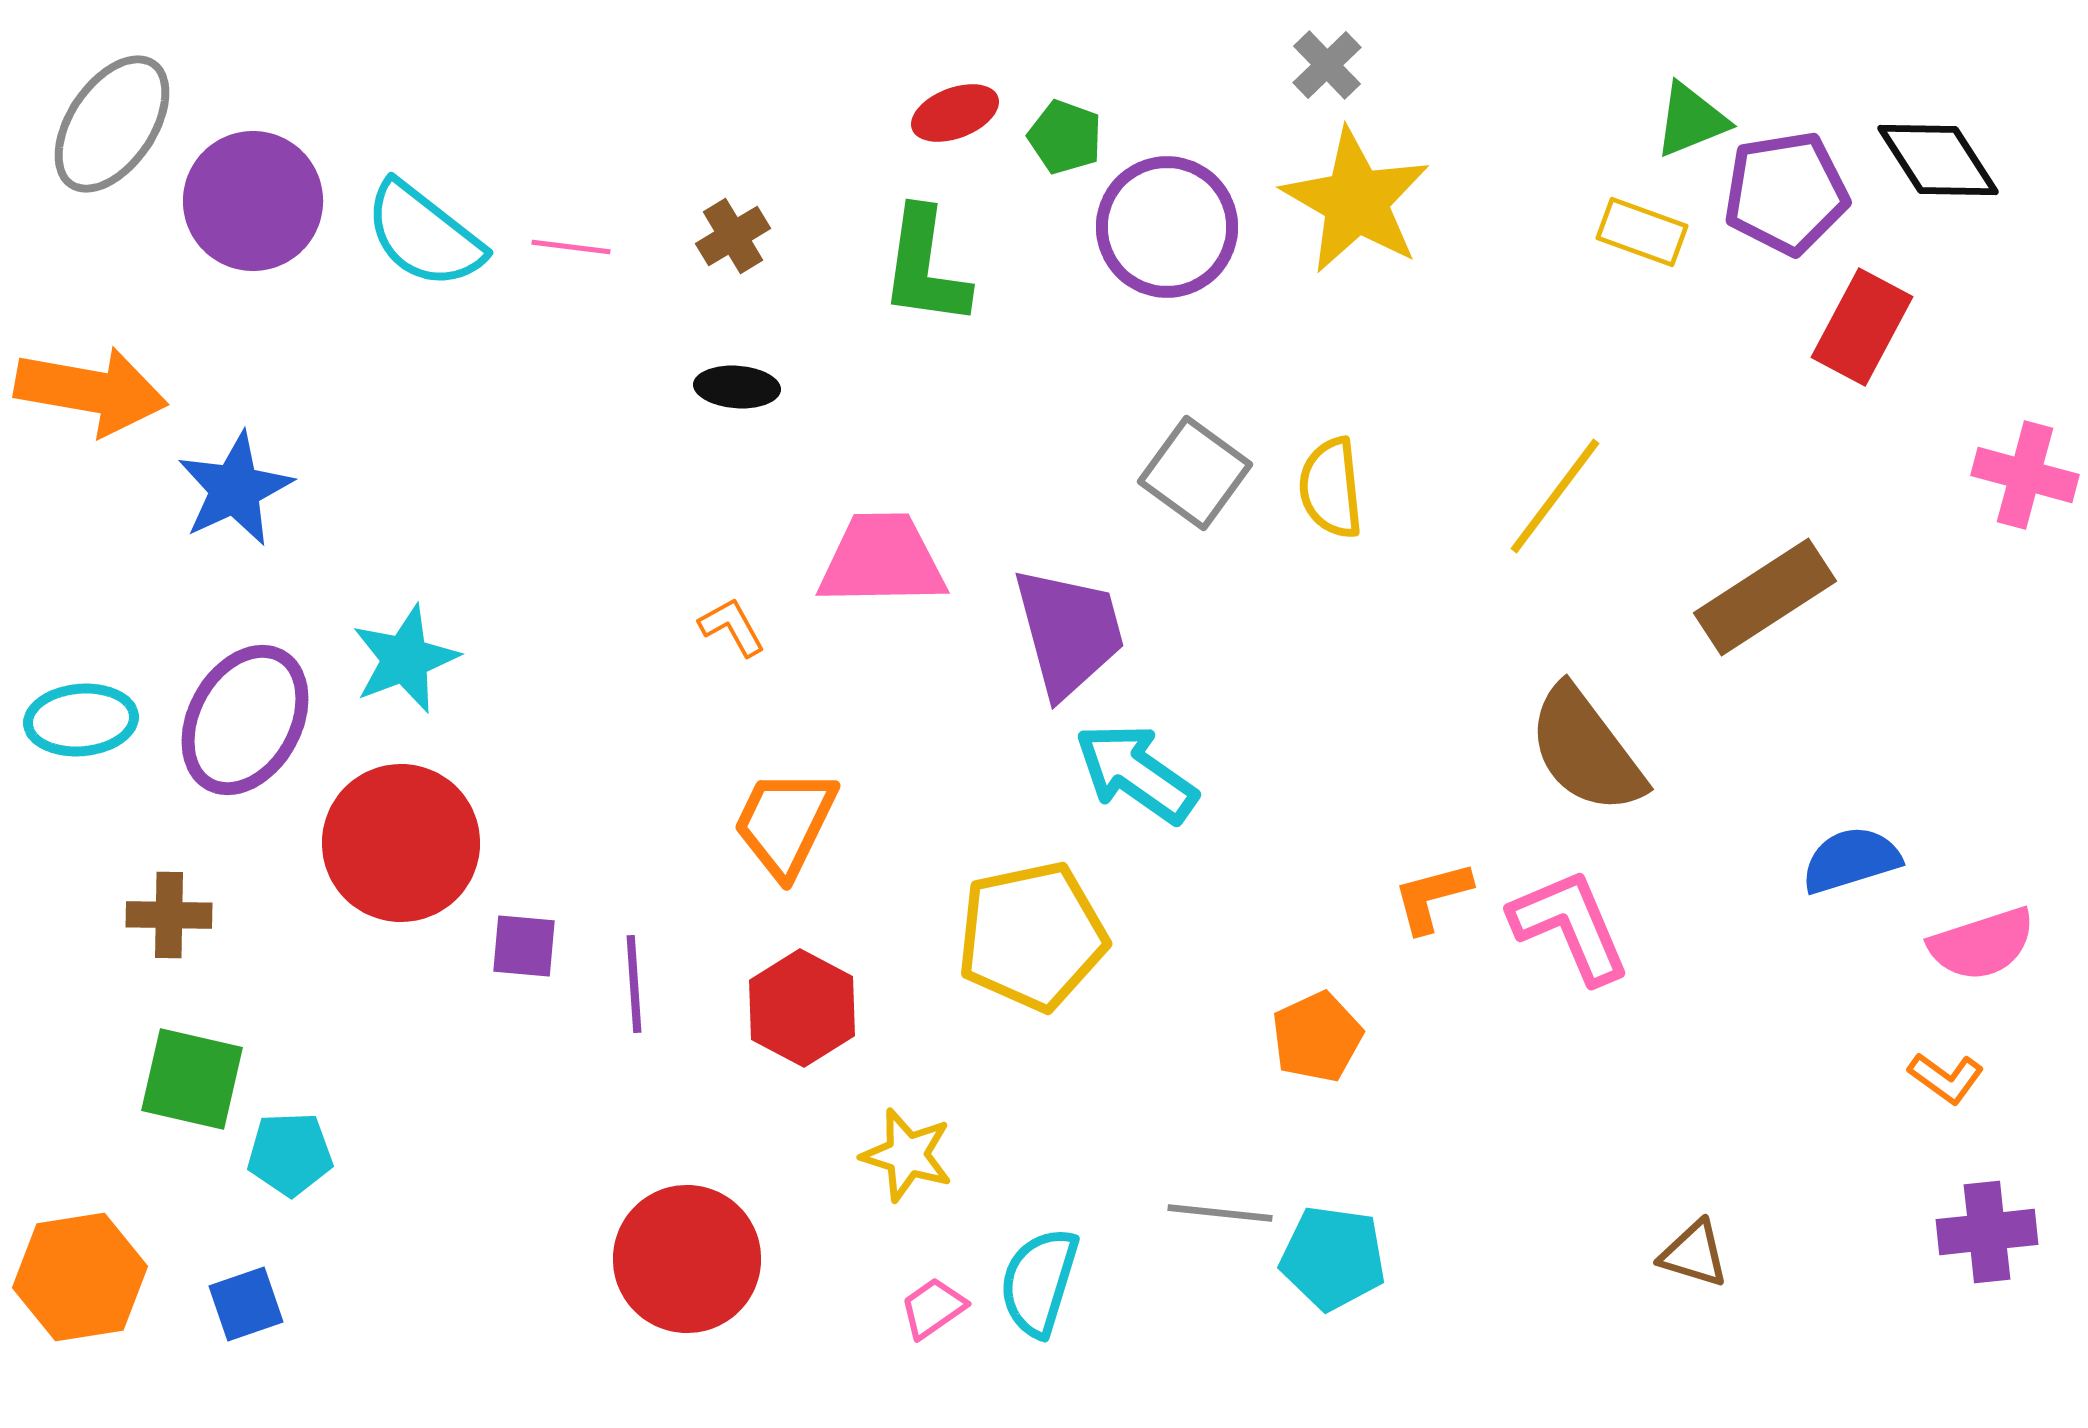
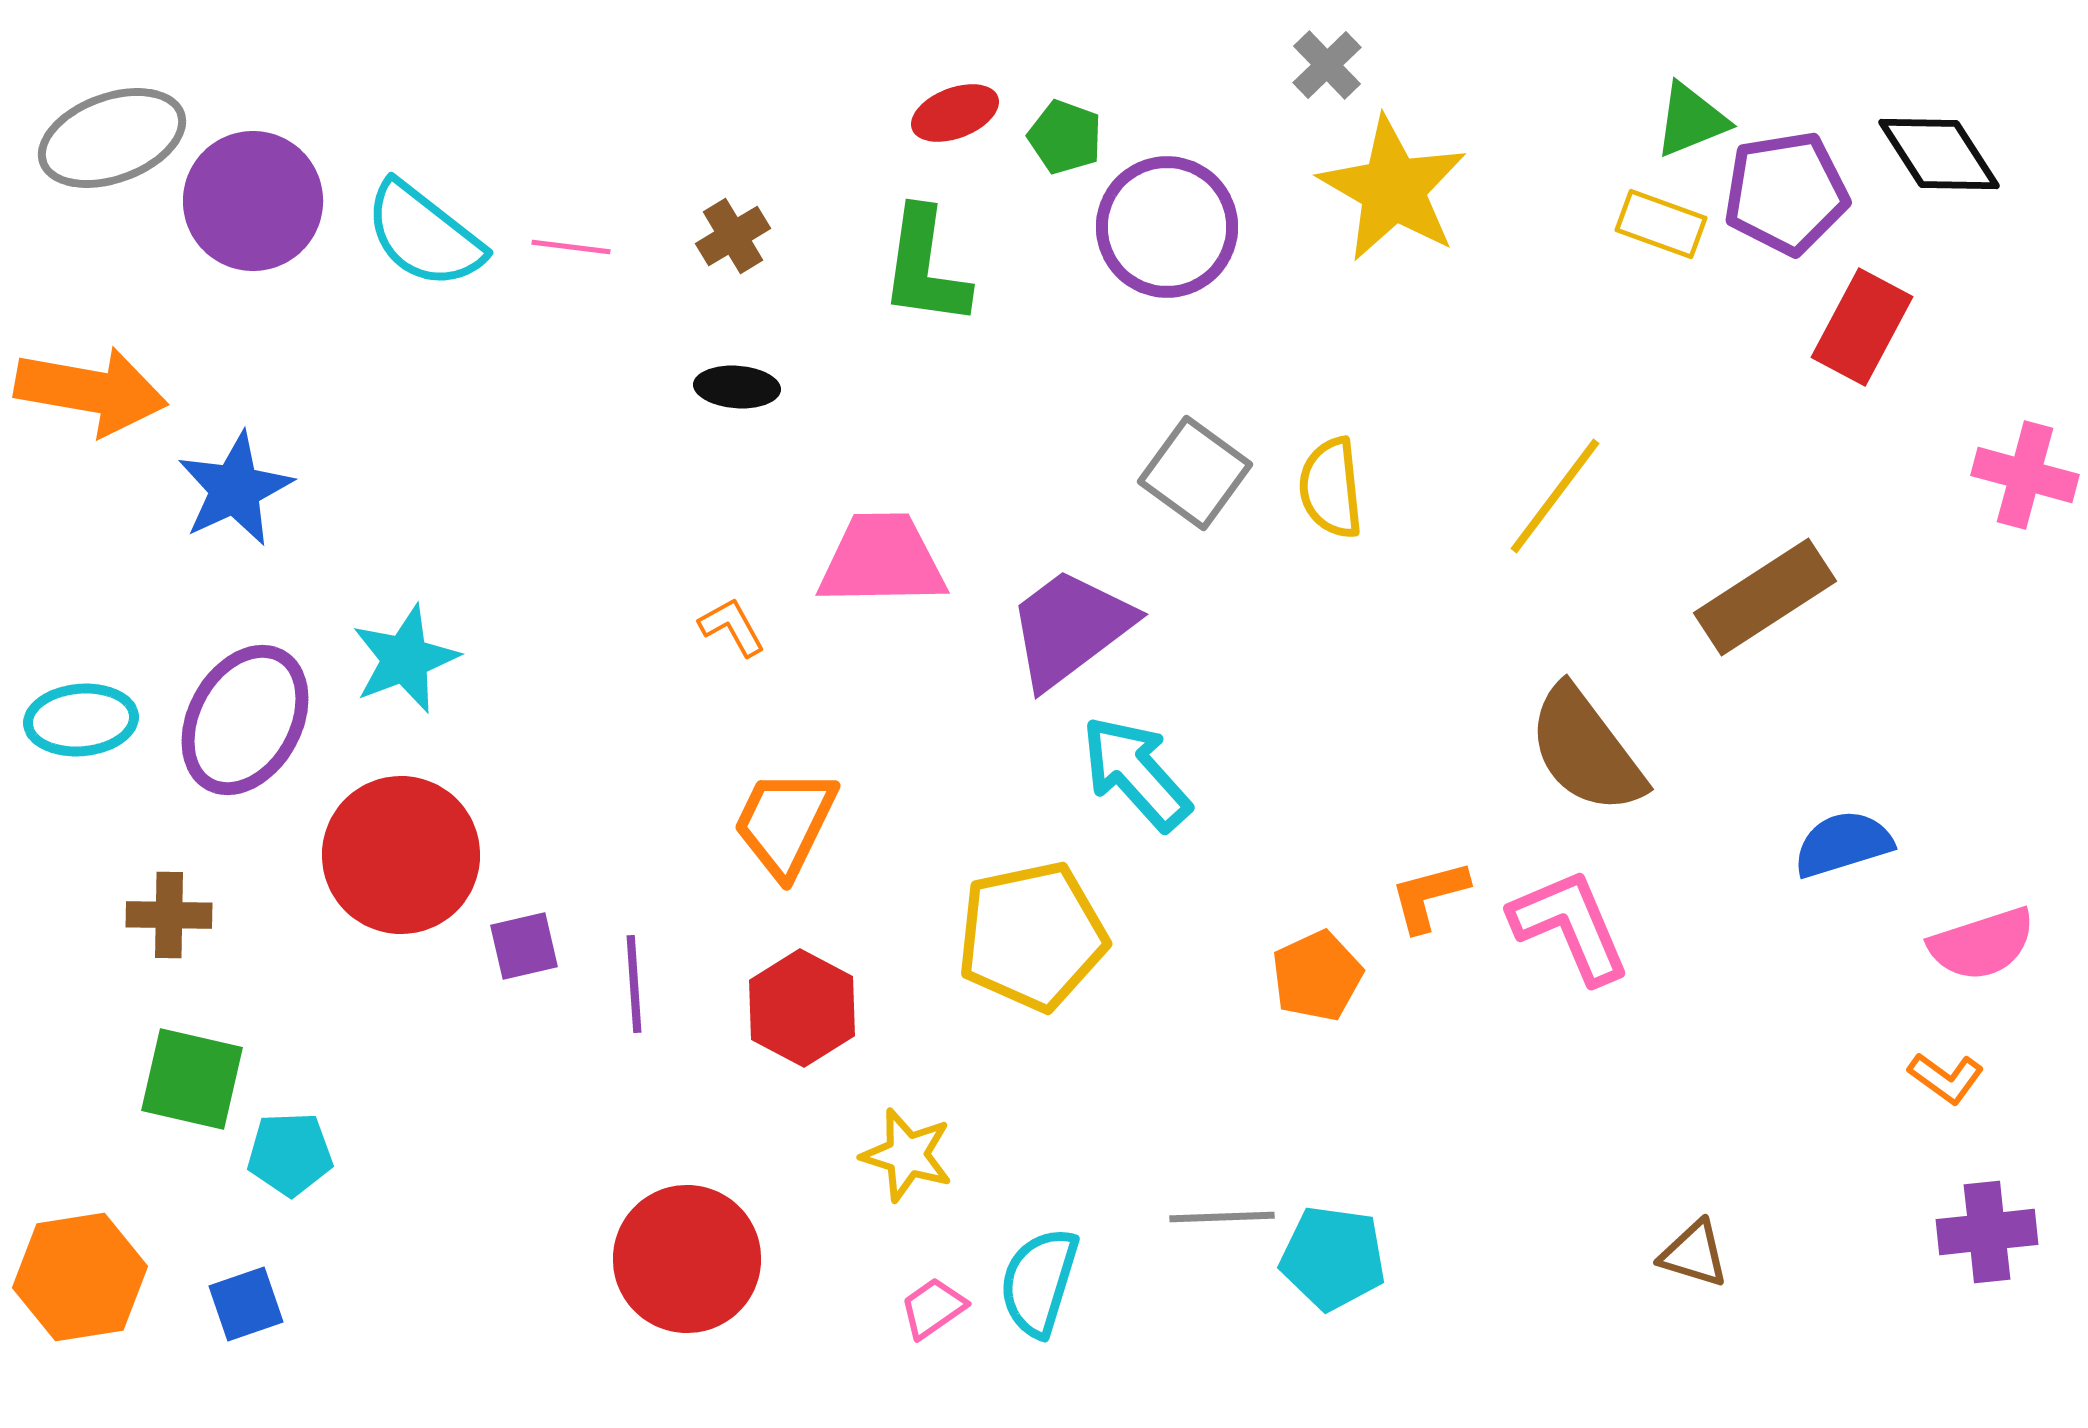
gray ellipse at (112, 124): moved 14 px down; rotated 36 degrees clockwise
black diamond at (1938, 160): moved 1 px right, 6 px up
yellow star at (1356, 201): moved 37 px right, 12 px up
yellow rectangle at (1642, 232): moved 19 px right, 8 px up
purple trapezoid at (1069, 632): moved 1 px right, 4 px up; rotated 112 degrees counterclockwise
cyan arrow at (1136, 773): rotated 13 degrees clockwise
red circle at (401, 843): moved 12 px down
blue semicircle at (1851, 860): moved 8 px left, 16 px up
orange L-shape at (1432, 897): moved 3 px left, 1 px up
purple square at (524, 946): rotated 18 degrees counterclockwise
orange pentagon at (1317, 1037): moved 61 px up
gray line at (1220, 1213): moved 2 px right, 4 px down; rotated 8 degrees counterclockwise
